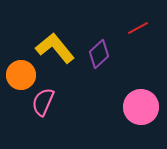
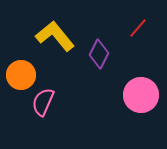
red line: rotated 20 degrees counterclockwise
yellow L-shape: moved 12 px up
purple diamond: rotated 20 degrees counterclockwise
pink circle: moved 12 px up
